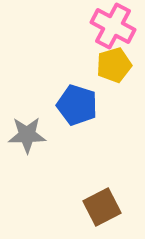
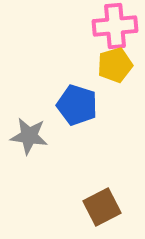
pink cross: moved 2 px right; rotated 33 degrees counterclockwise
yellow pentagon: moved 1 px right
gray star: moved 2 px right, 1 px down; rotated 9 degrees clockwise
